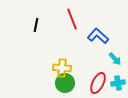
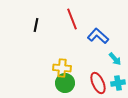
red ellipse: rotated 50 degrees counterclockwise
